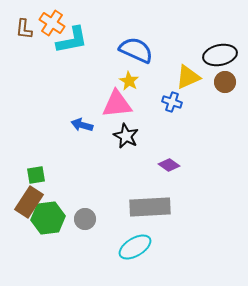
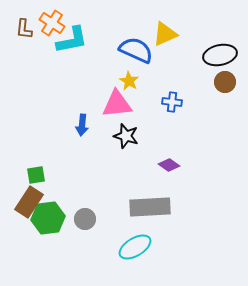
yellow triangle: moved 23 px left, 43 px up
blue cross: rotated 12 degrees counterclockwise
blue arrow: rotated 100 degrees counterclockwise
black star: rotated 10 degrees counterclockwise
